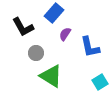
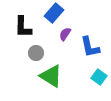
black L-shape: rotated 30 degrees clockwise
cyan square: moved 1 px left, 5 px up; rotated 21 degrees counterclockwise
